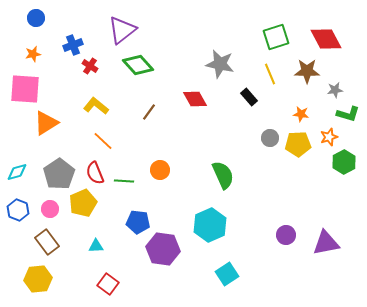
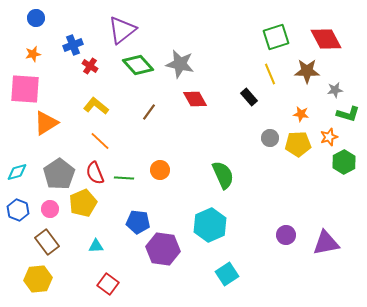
gray star at (220, 64): moved 40 px left
orange line at (103, 141): moved 3 px left
green line at (124, 181): moved 3 px up
